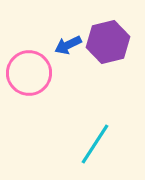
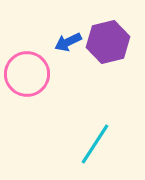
blue arrow: moved 3 px up
pink circle: moved 2 px left, 1 px down
